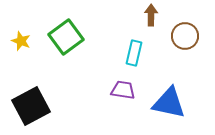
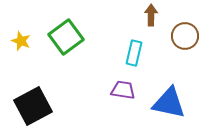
black square: moved 2 px right
